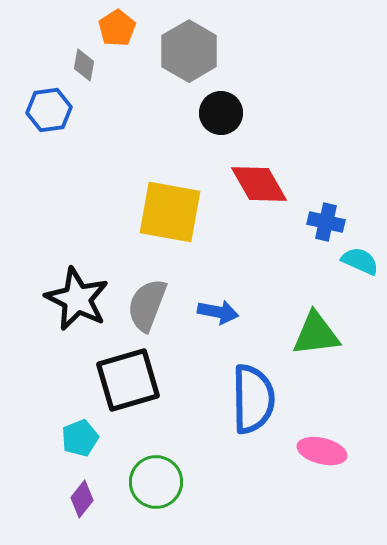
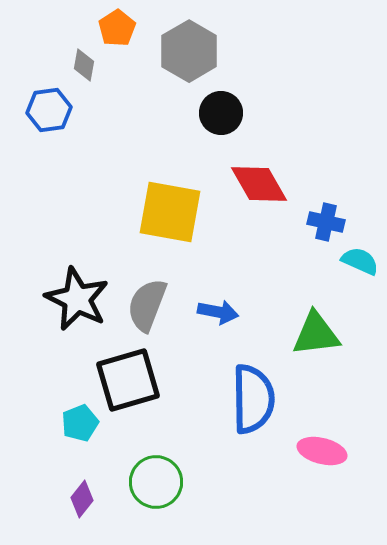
cyan pentagon: moved 15 px up
